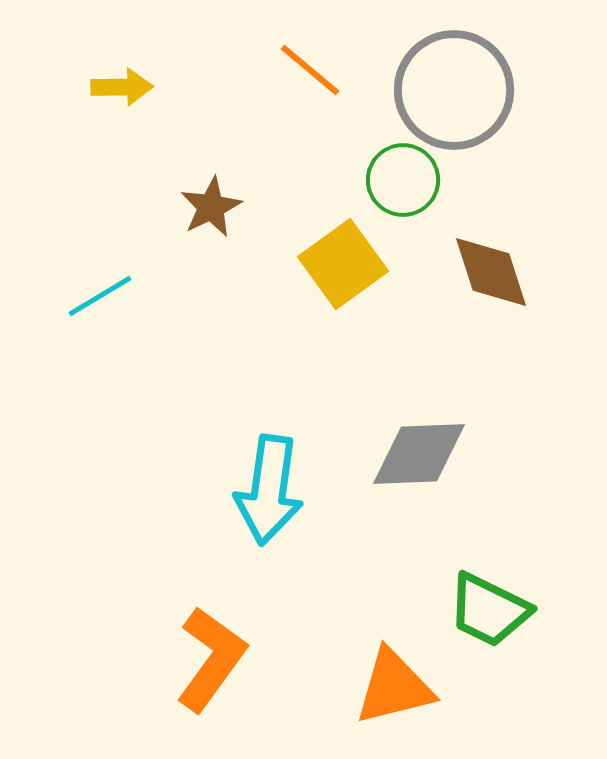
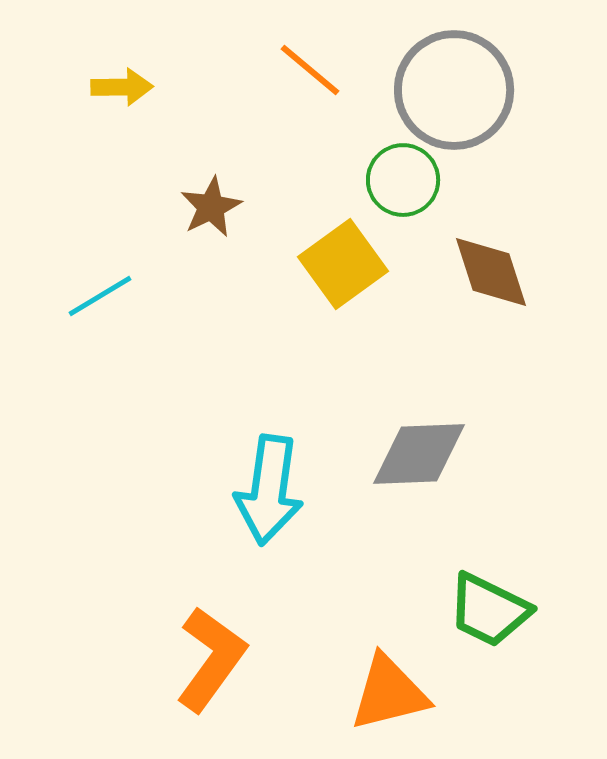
orange triangle: moved 5 px left, 6 px down
